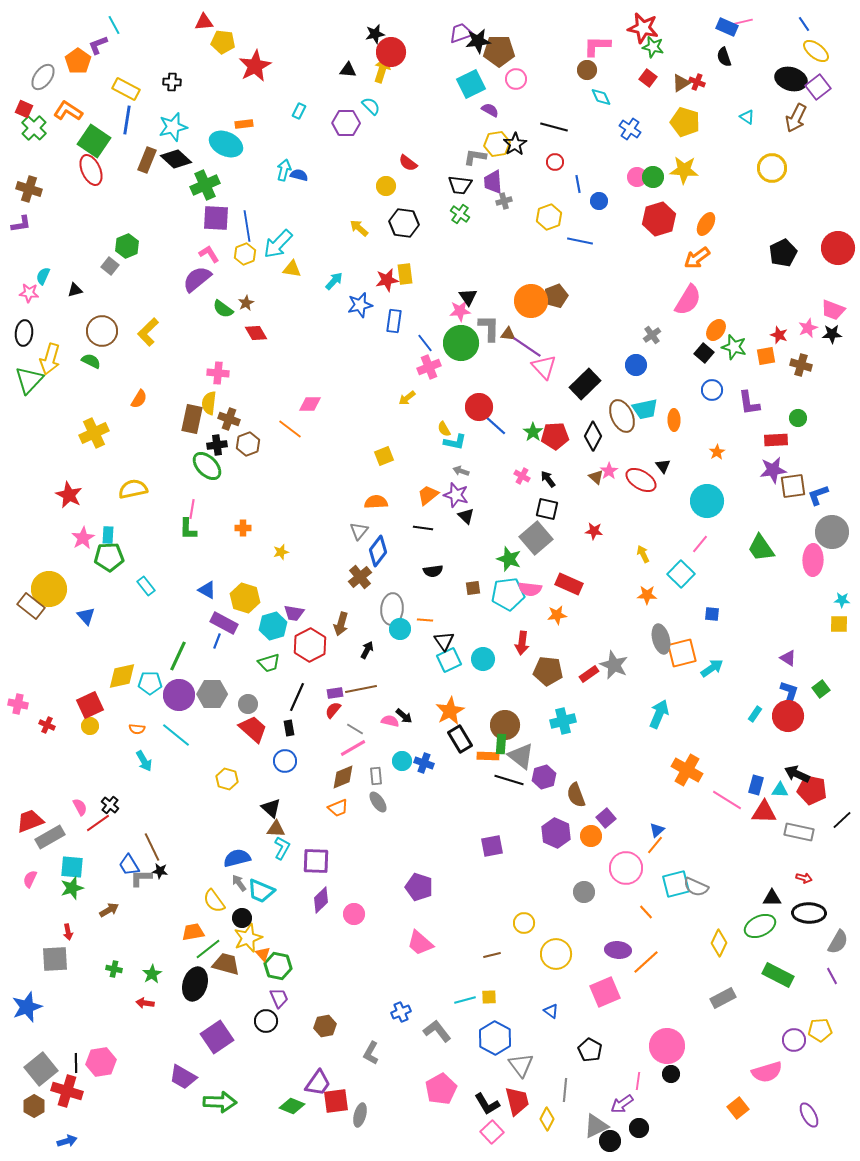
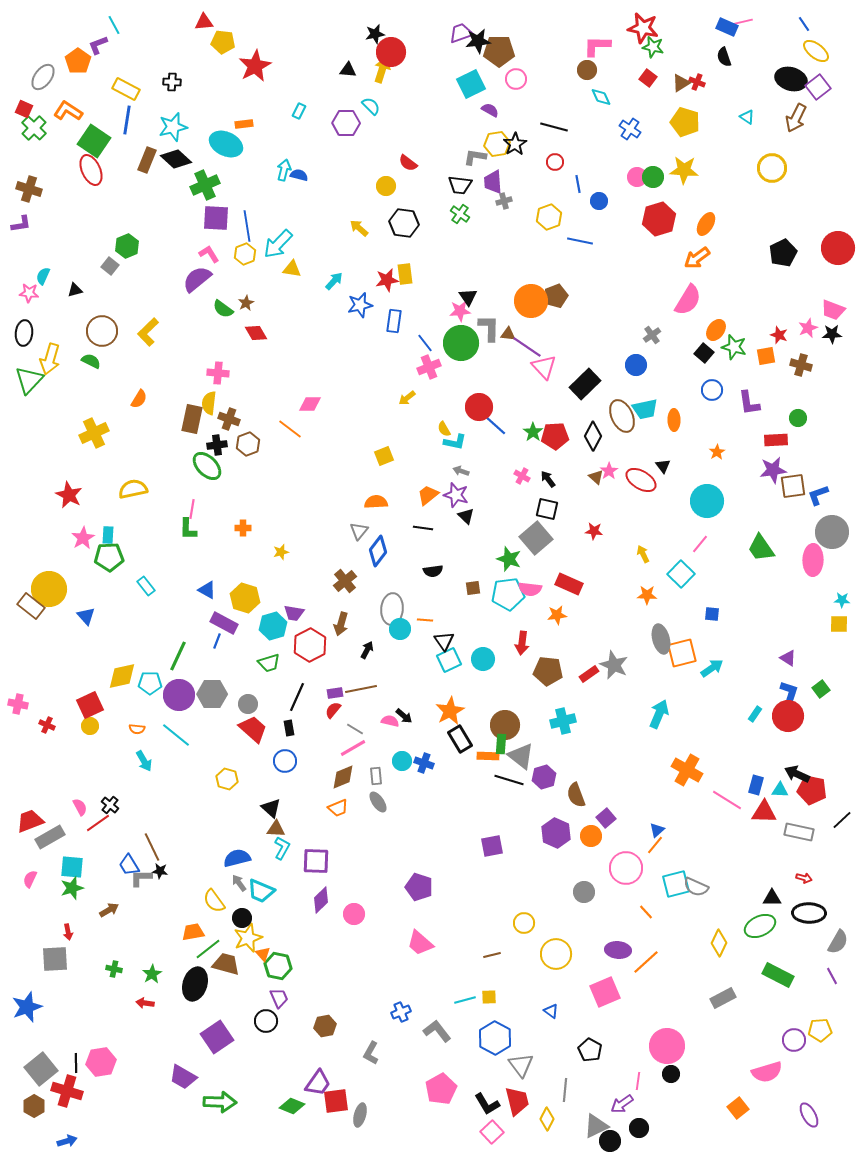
brown cross at (360, 577): moved 15 px left, 4 px down
